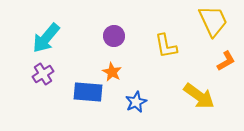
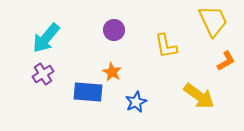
purple circle: moved 6 px up
